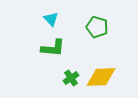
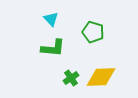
green pentagon: moved 4 px left, 5 px down
